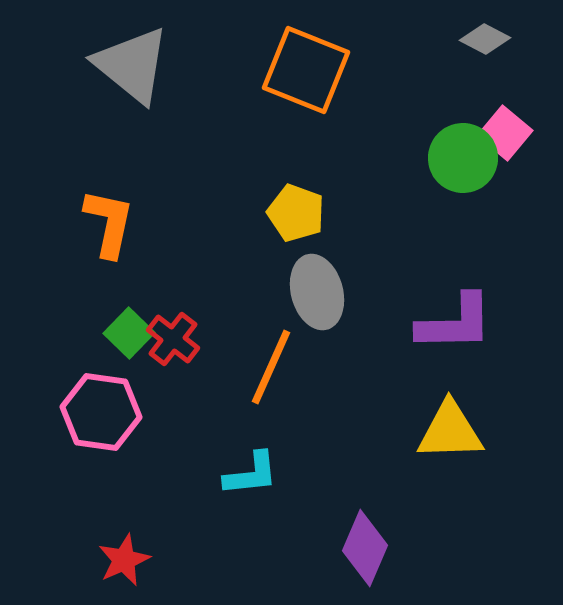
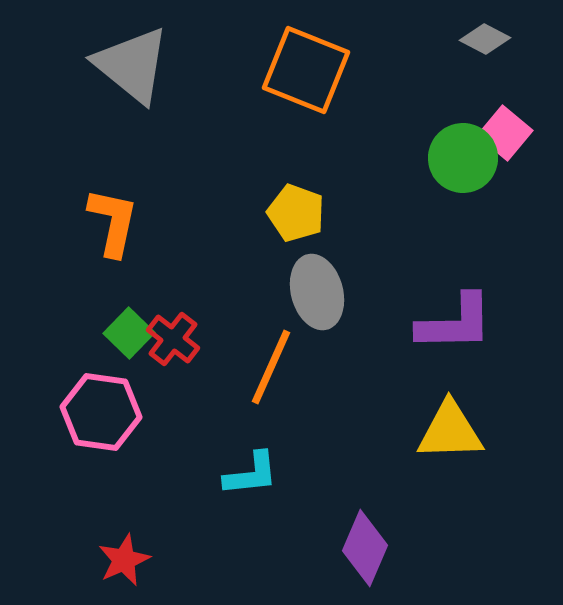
orange L-shape: moved 4 px right, 1 px up
